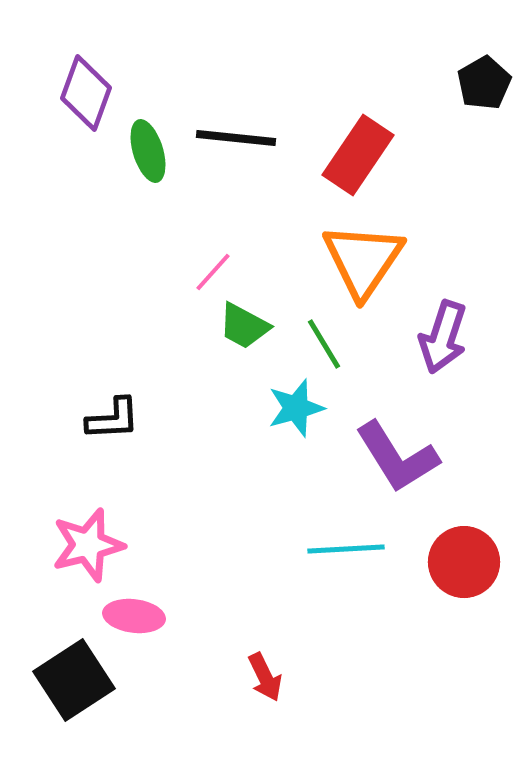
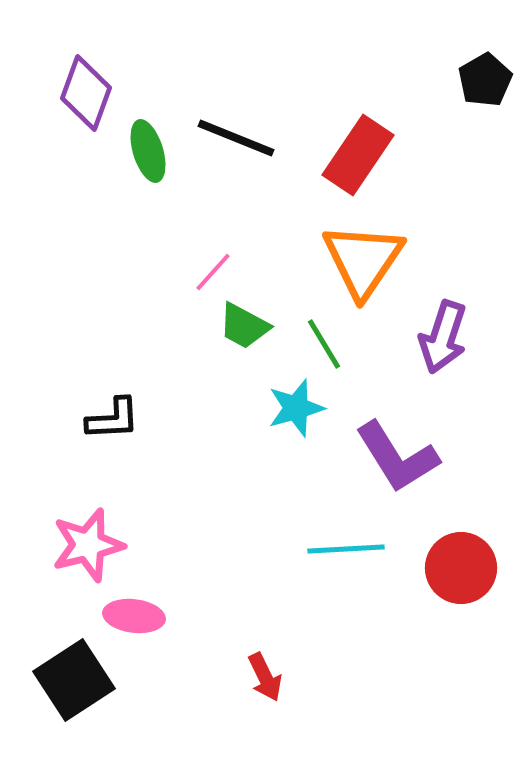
black pentagon: moved 1 px right, 3 px up
black line: rotated 16 degrees clockwise
red circle: moved 3 px left, 6 px down
